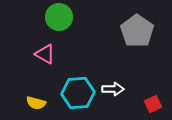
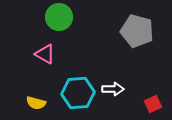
gray pentagon: rotated 20 degrees counterclockwise
